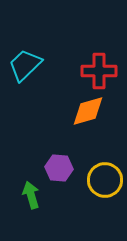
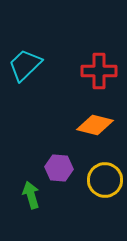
orange diamond: moved 7 px right, 14 px down; rotated 30 degrees clockwise
